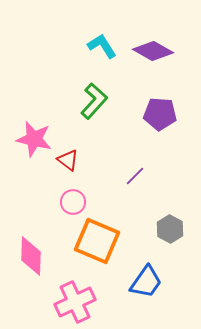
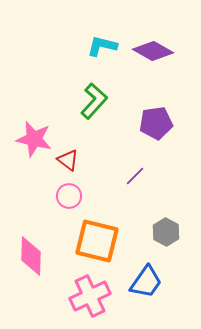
cyan L-shape: rotated 44 degrees counterclockwise
purple pentagon: moved 4 px left, 9 px down; rotated 12 degrees counterclockwise
pink circle: moved 4 px left, 6 px up
gray hexagon: moved 4 px left, 3 px down
orange square: rotated 9 degrees counterclockwise
pink cross: moved 15 px right, 6 px up
